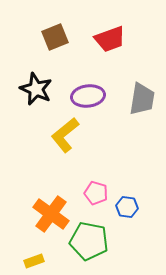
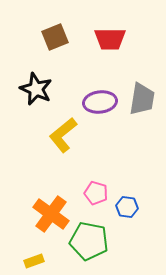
red trapezoid: rotated 20 degrees clockwise
purple ellipse: moved 12 px right, 6 px down
yellow L-shape: moved 2 px left
